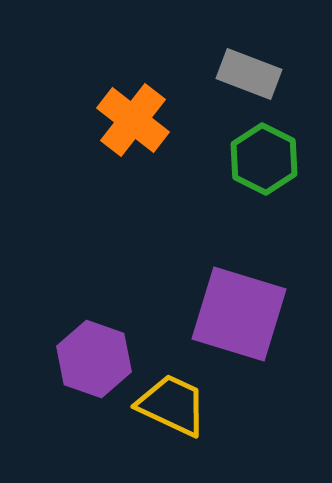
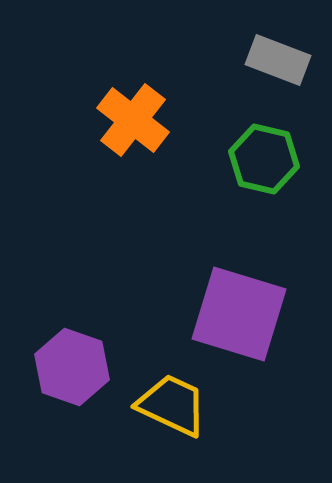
gray rectangle: moved 29 px right, 14 px up
green hexagon: rotated 14 degrees counterclockwise
purple hexagon: moved 22 px left, 8 px down
